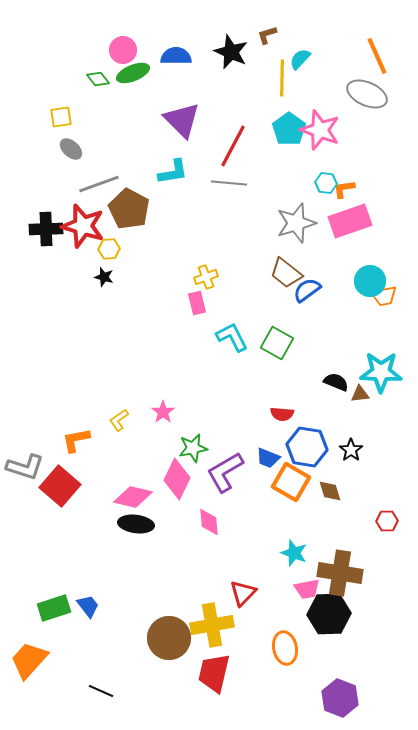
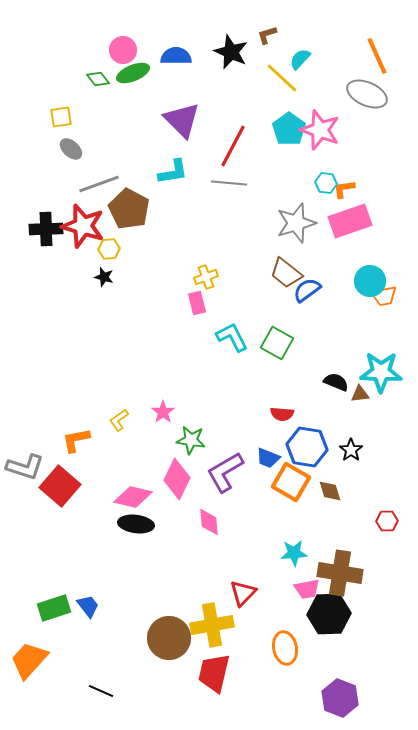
yellow line at (282, 78): rotated 48 degrees counterclockwise
green star at (193, 448): moved 2 px left, 8 px up; rotated 20 degrees clockwise
cyan star at (294, 553): rotated 24 degrees counterclockwise
